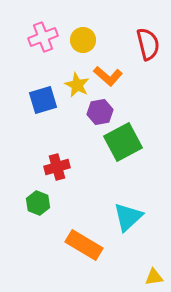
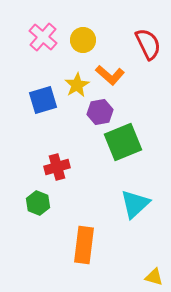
pink cross: rotated 28 degrees counterclockwise
red semicircle: rotated 12 degrees counterclockwise
orange L-shape: moved 2 px right, 1 px up
yellow star: rotated 15 degrees clockwise
green square: rotated 6 degrees clockwise
cyan triangle: moved 7 px right, 13 px up
orange rectangle: rotated 66 degrees clockwise
yellow triangle: rotated 24 degrees clockwise
